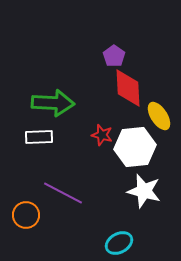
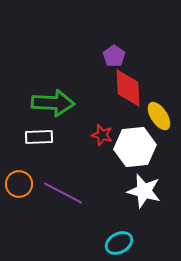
orange circle: moved 7 px left, 31 px up
